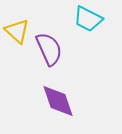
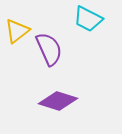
yellow triangle: rotated 40 degrees clockwise
purple diamond: rotated 54 degrees counterclockwise
